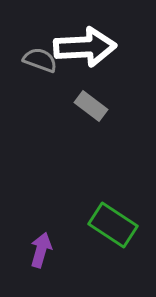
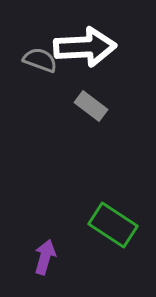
purple arrow: moved 4 px right, 7 px down
